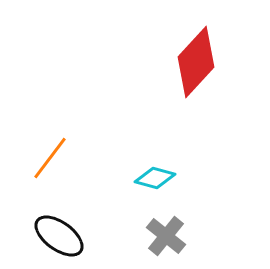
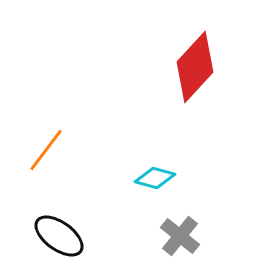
red diamond: moved 1 px left, 5 px down
orange line: moved 4 px left, 8 px up
gray cross: moved 14 px right
